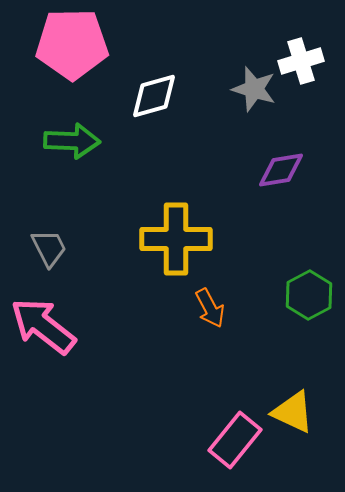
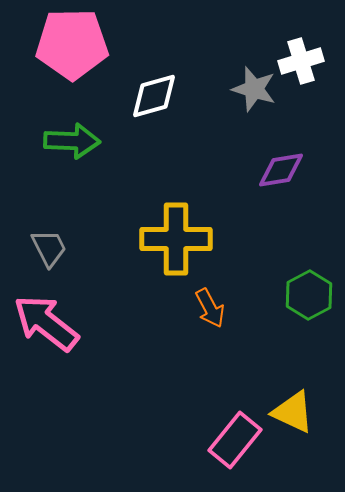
pink arrow: moved 3 px right, 3 px up
